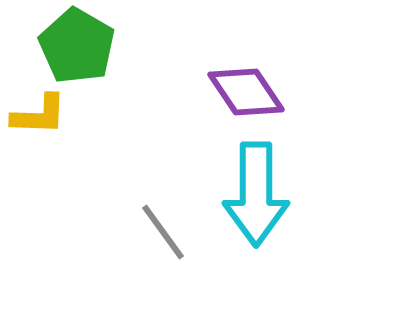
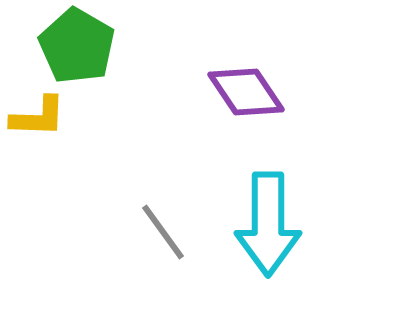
yellow L-shape: moved 1 px left, 2 px down
cyan arrow: moved 12 px right, 30 px down
